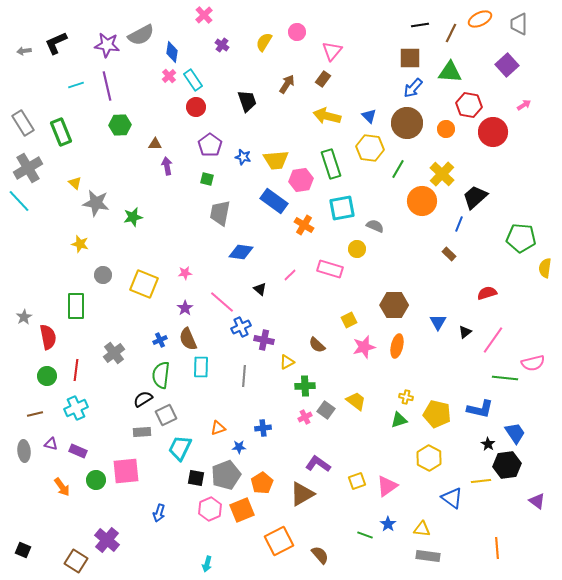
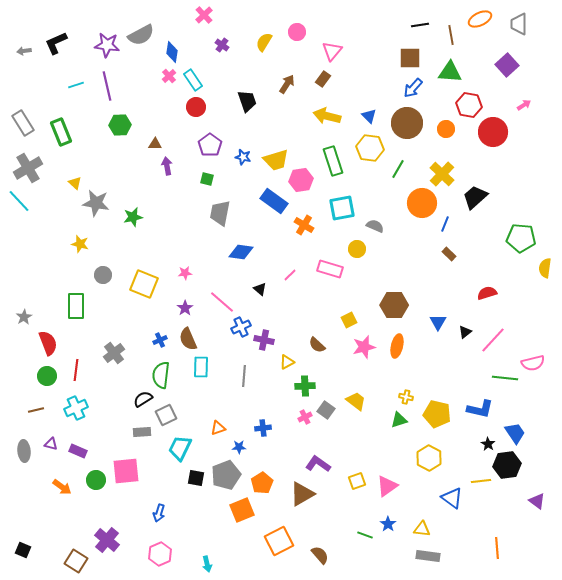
brown line at (451, 33): moved 2 px down; rotated 36 degrees counterclockwise
yellow trapezoid at (276, 160): rotated 12 degrees counterclockwise
green rectangle at (331, 164): moved 2 px right, 3 px up
orange circle at (422, 201): moved 2 px down
blue line at (459, 224): moved 14 px left
red semicircle at (48, 337): moved 6 px down; rotated 10 degrees counterclockwise
pink line at (493, 340): rotated 8 degrees clockwise
brown line at (35, 414): moved 1 px right, 4 px up
orange arrow at (62, 487): rotated 18 degrees counterclockwise
pink hexagon at (210, 509): moved 50 px left, 45 px down
cyan arrow at (207, 564): rotated 28 degrees counterclockwise
